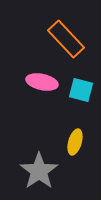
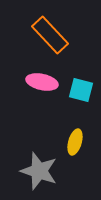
orange rectangle: moved 16 px left, 4 px up
gray star: rotated 18 degrees counterclockwise
